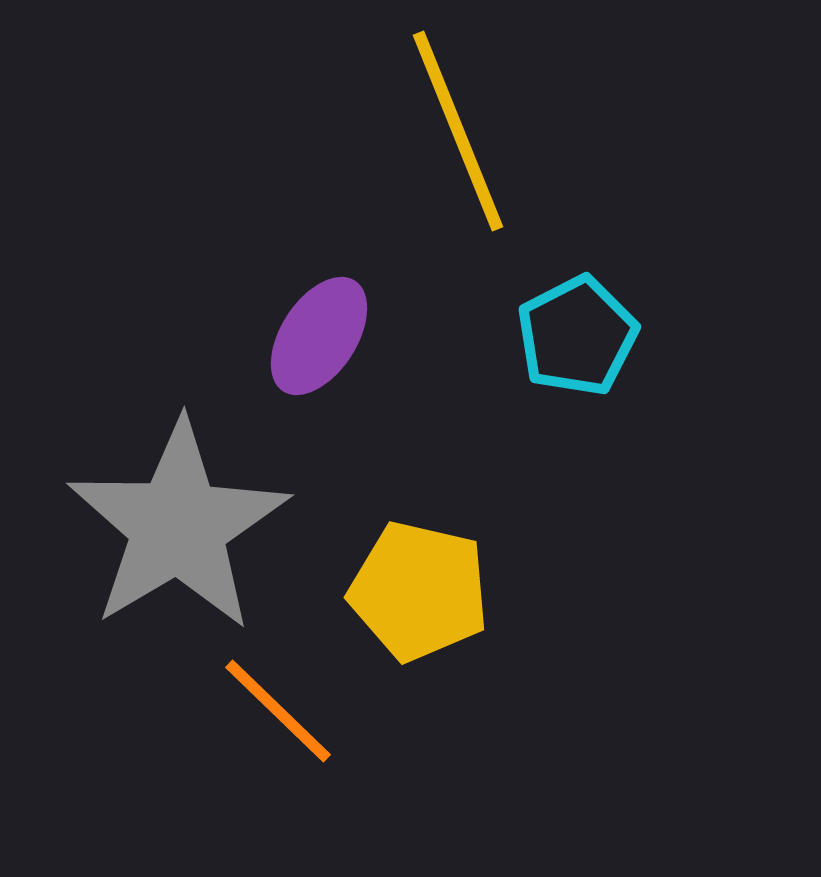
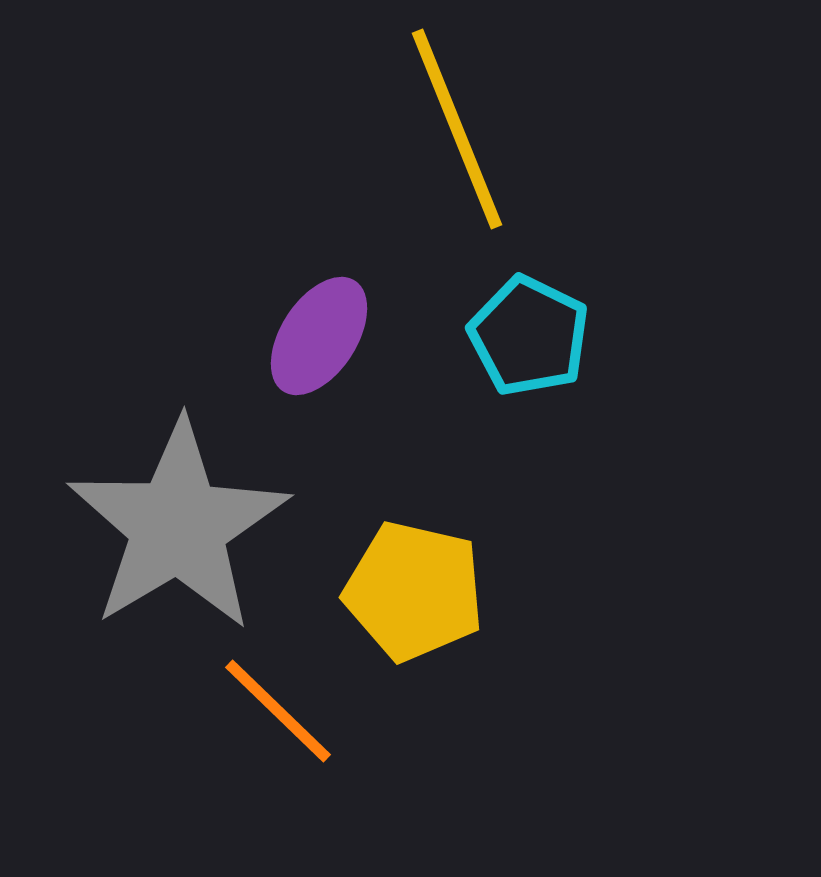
yellow line: moved 1 px left, 2 px up
cyan pentagon: moved 48 px left; rotated 19 degrees counterclockwise
yellow pentagon: moved 5 px left
